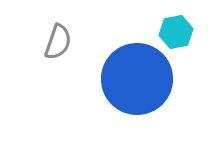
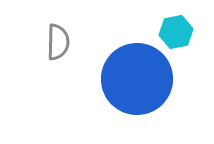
gray semicircle: rotated 18 degrees counterclockwise
